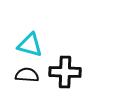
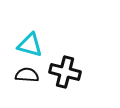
black cross: rotated 12 degrees clockwise
